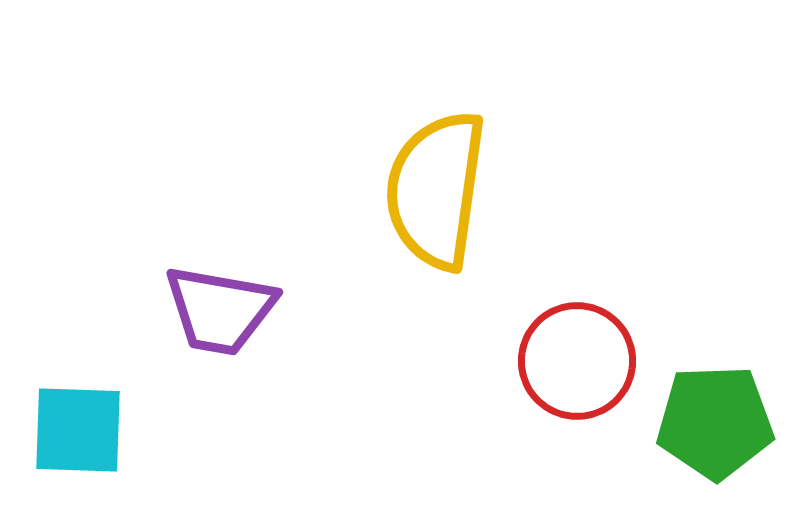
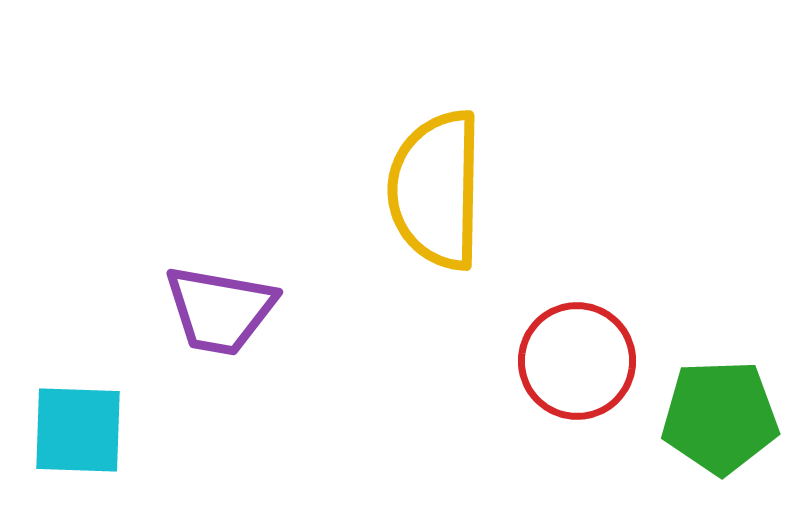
yellow semicircle: rotated 7 degrees counterclockwise
green pentagon: moved 5 px right, 5 px up
